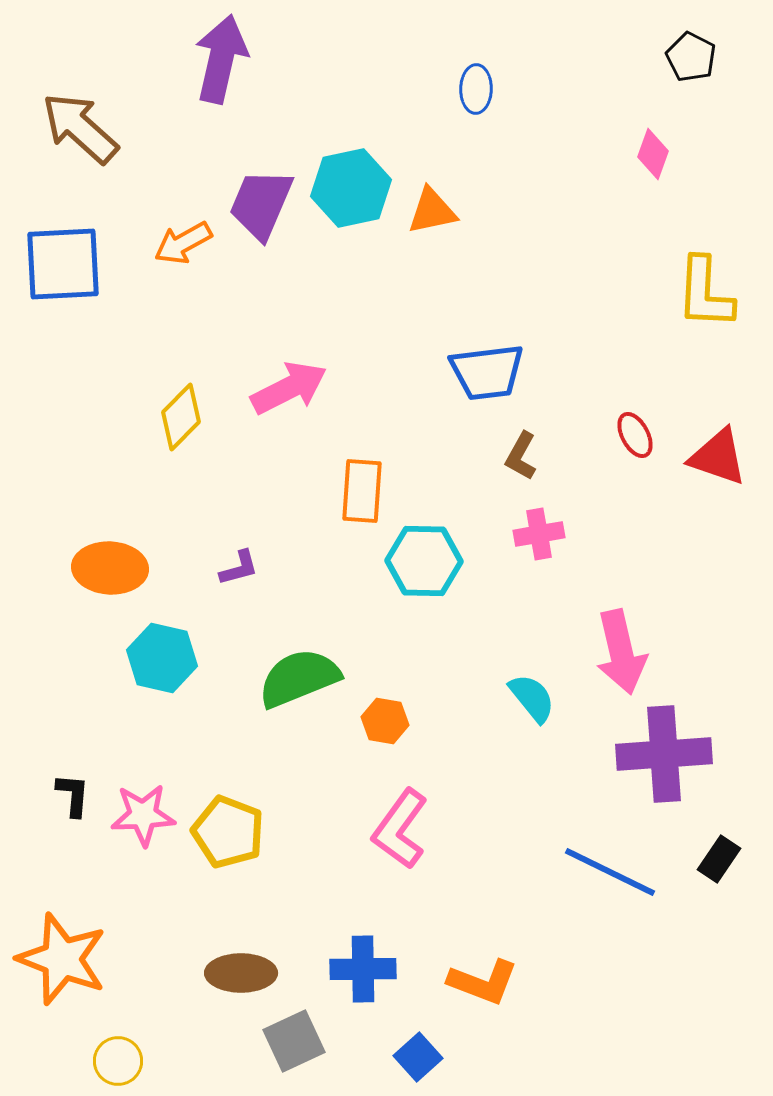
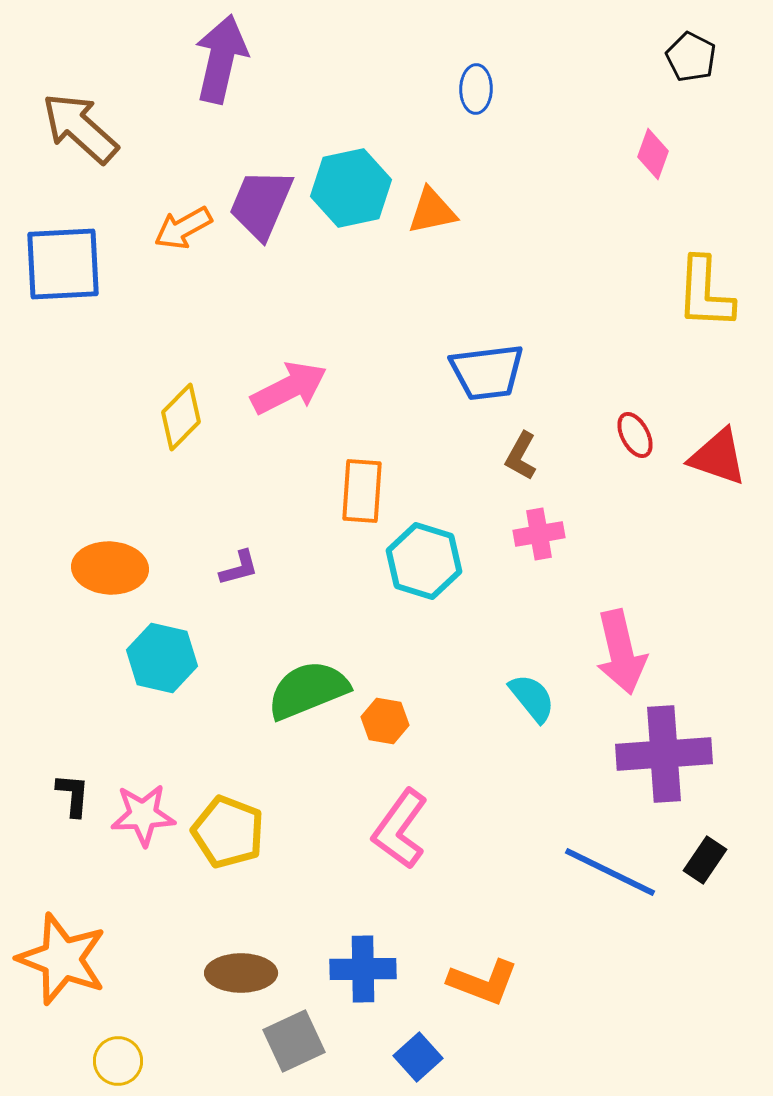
orange arrow at (183, 243): moved 15 px up
cyan hexagon at (424, 561): rotated 16 degrees clockwise
green semicircle at (299, 678): moved 9 px right, 12 px down
black rectangle at (719, 859): moved 14 px left, 1 px down
